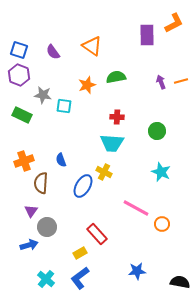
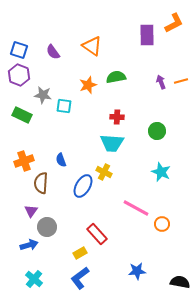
orange star: moved 1 px right
cyan cross: moved 12 px left
